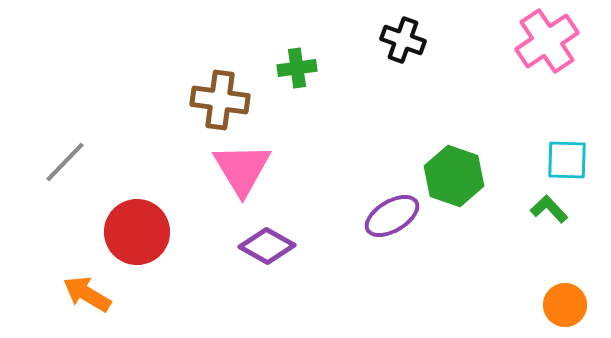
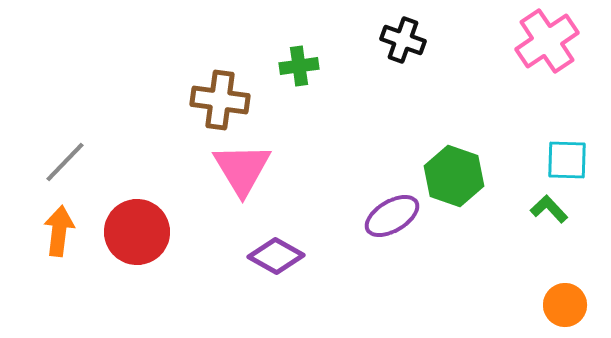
green cross: moved 2 px right, 2 px up
purple diamond: moved 9 px right, 10 px down
orange arrow: moved 28 px left, 63 px up; rotated 66 degrees clockwise
